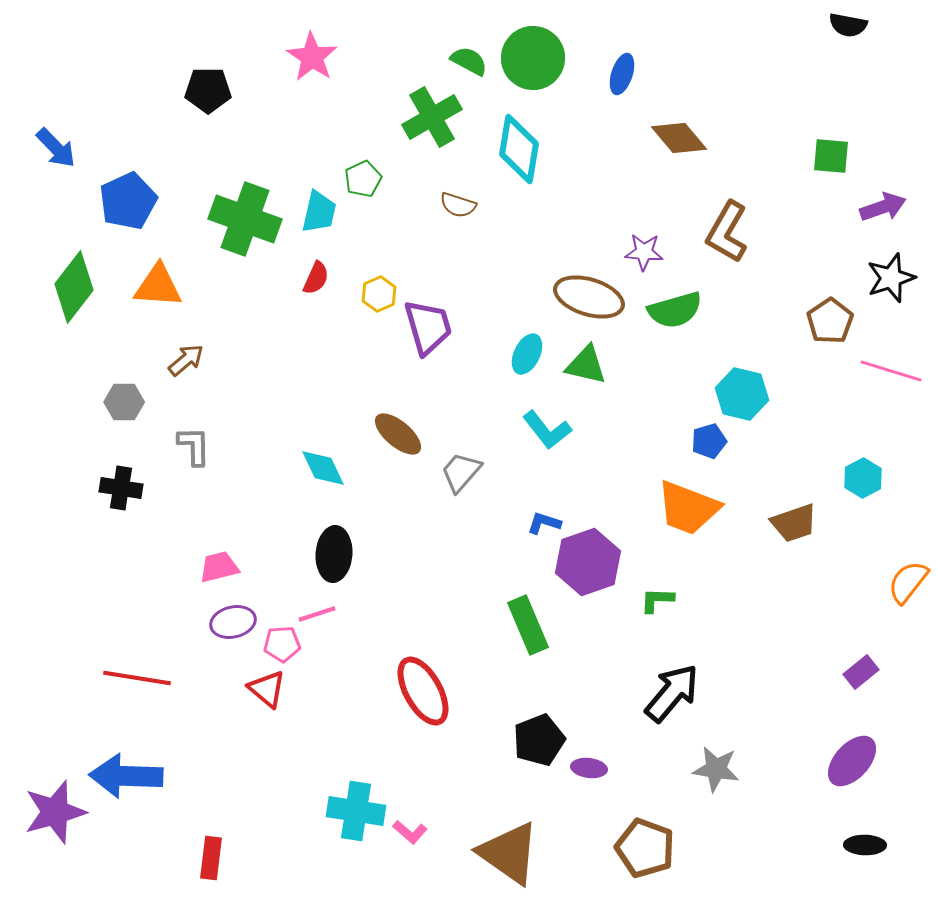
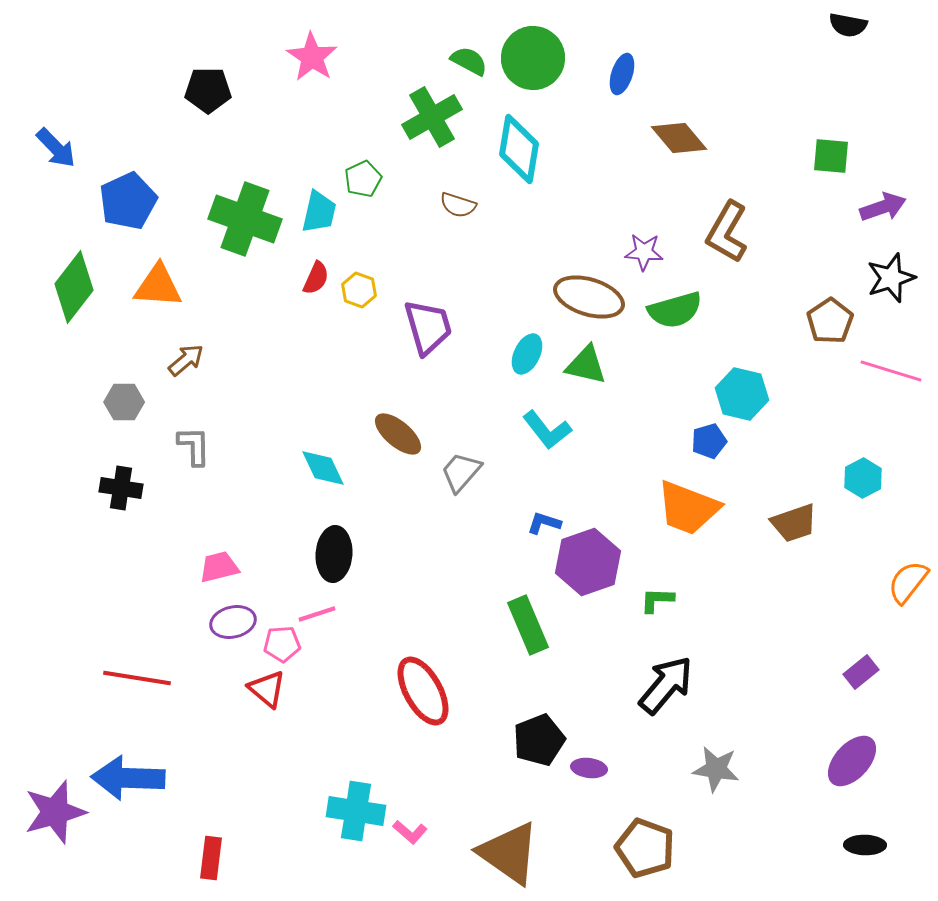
yellow hexagon at (379, 294): moved 20 px left, 4 px up; rotated 16 degrees counterclockwise
black arrow at (672, 693): moved 6 px left, 8 px up
blue arrow at (126, 776): moved 2 px right, 2 px down
